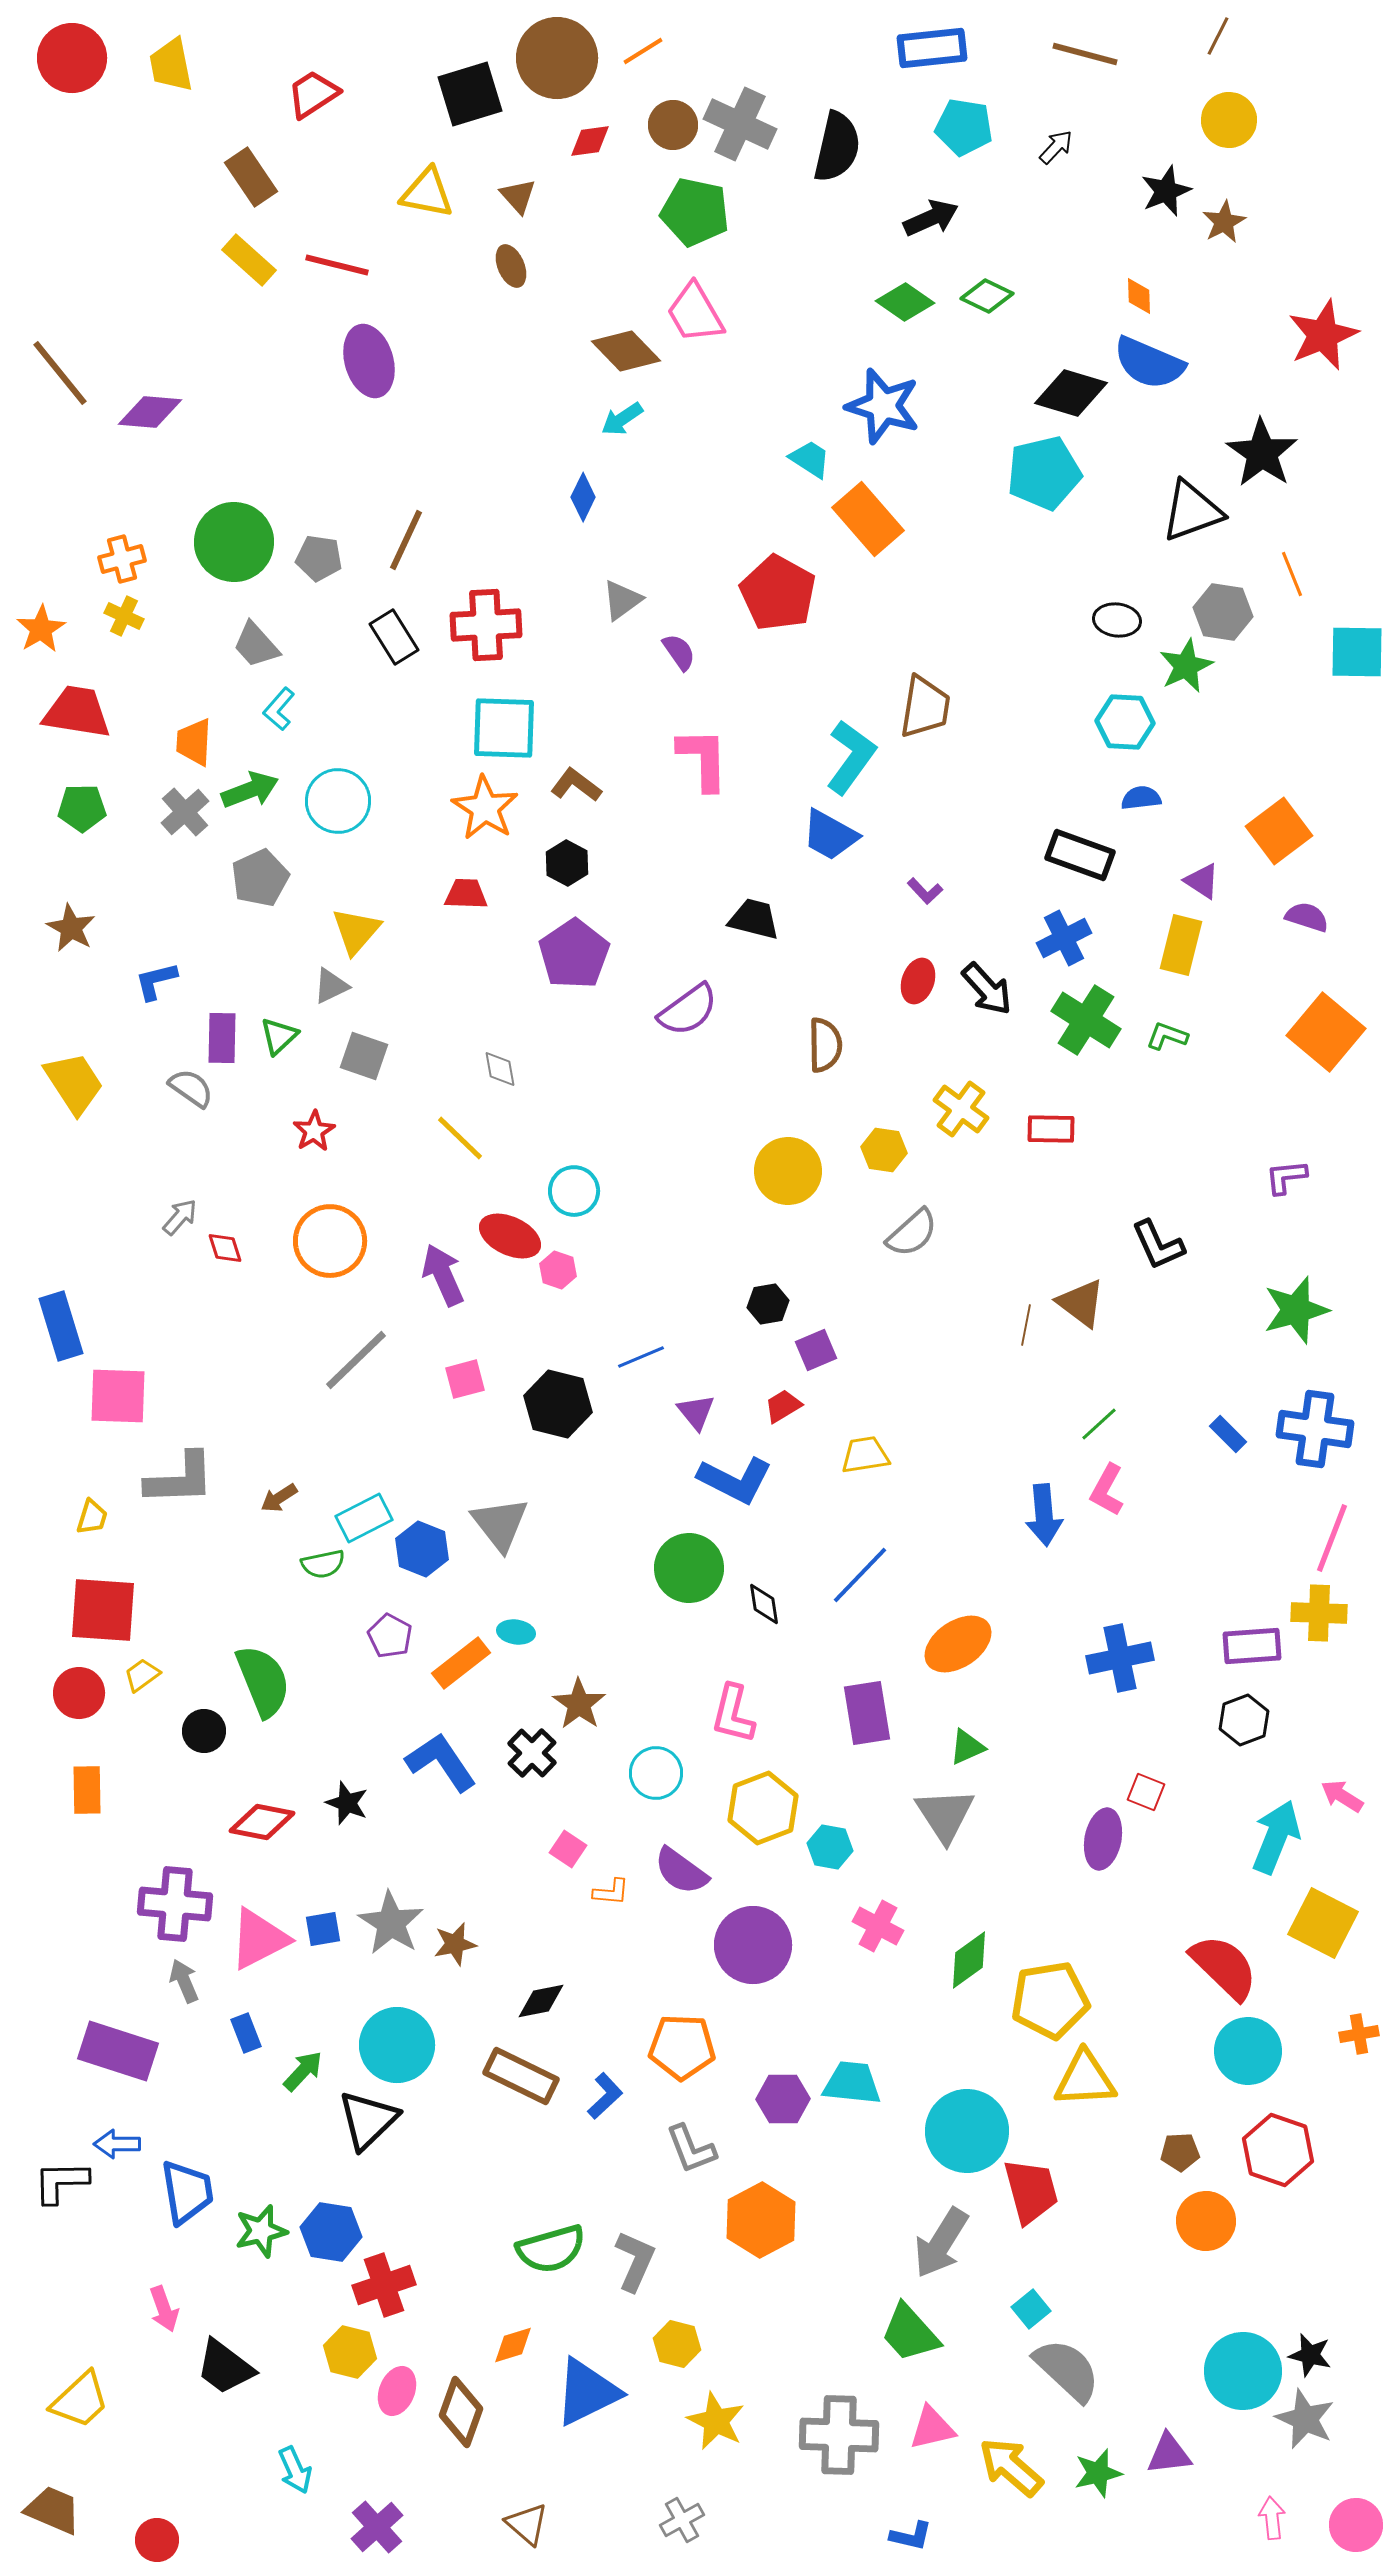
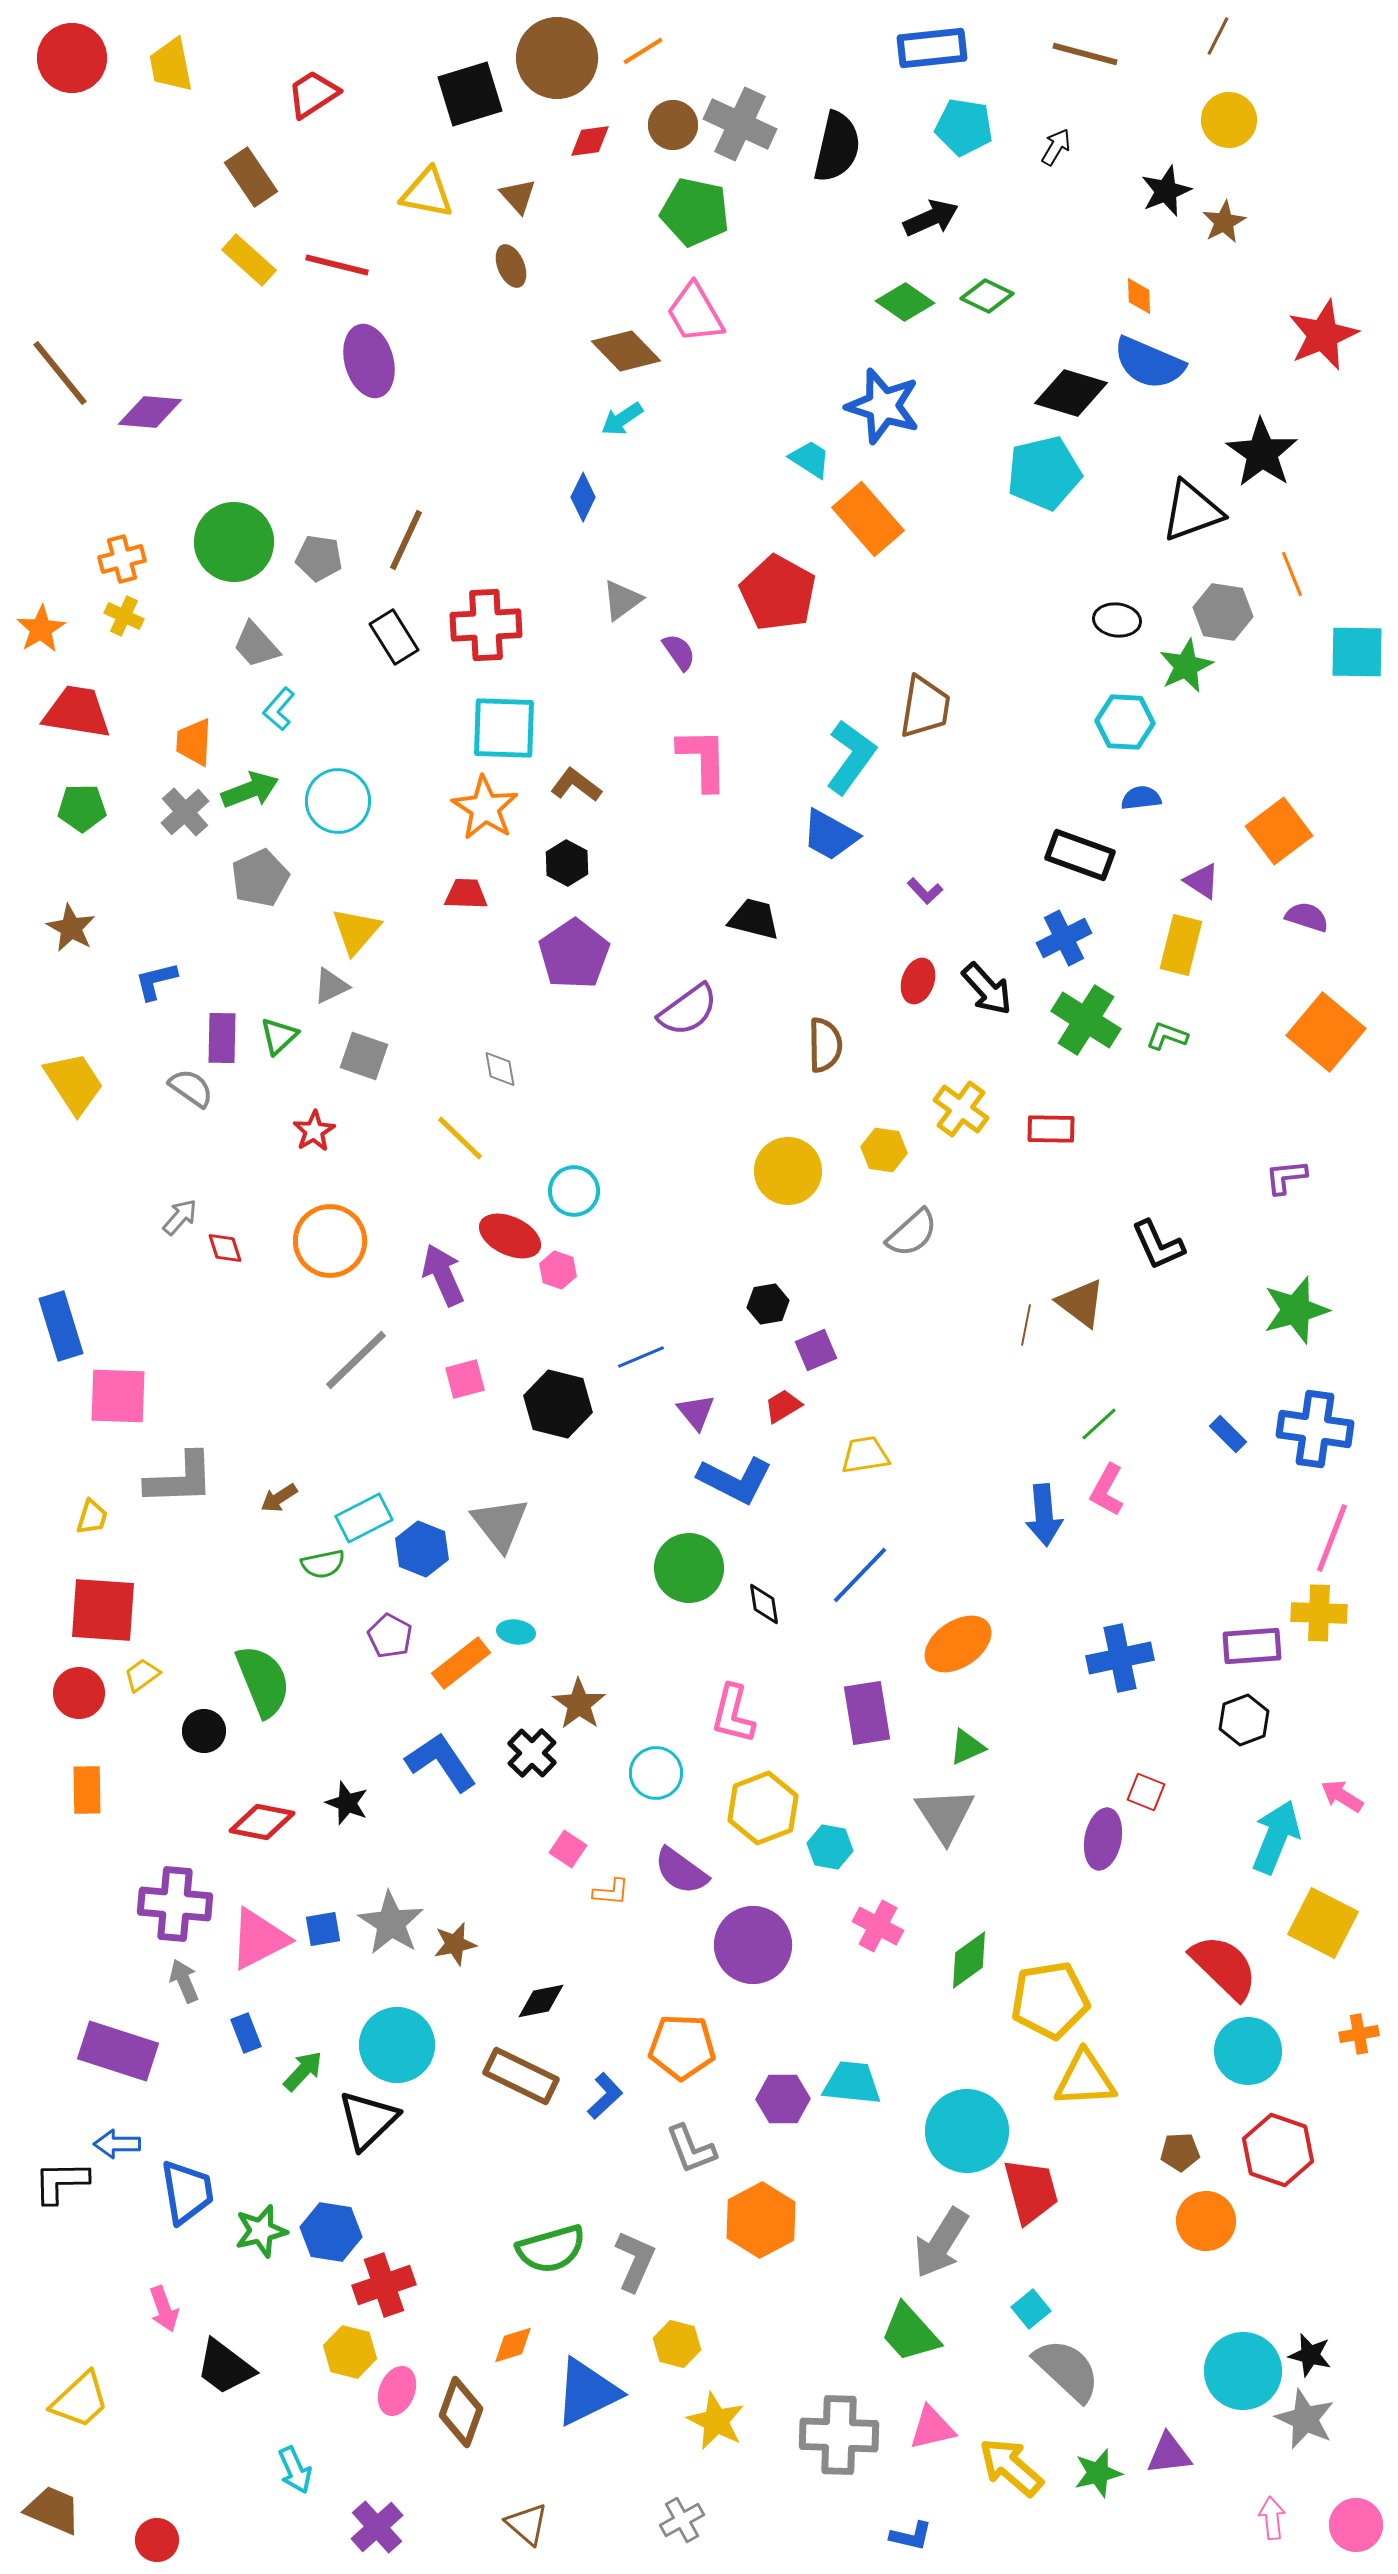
black arrow at (1056, 147): rotated 12 degrees counterclockwise
